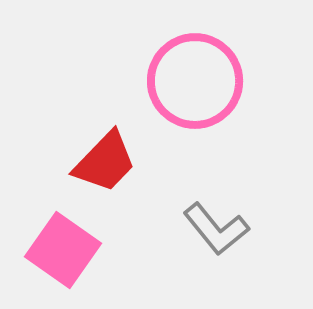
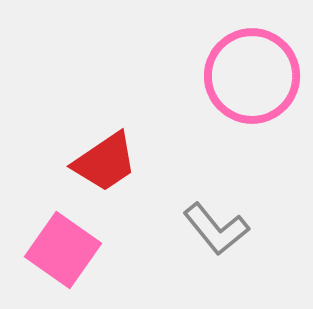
pink circle: moved 57 px right, 5 px up
red trapezoid: rotated 12 degrees clockwise
